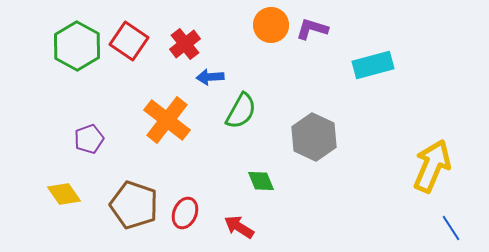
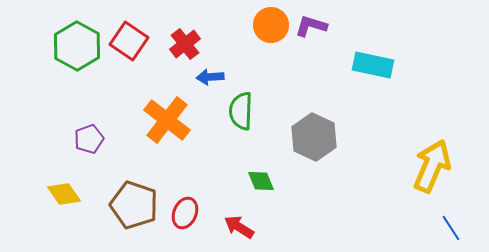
purple L-shape: moved 1 px left, 3 px up
cyan rectangle: rotated 27 degrees clockwise
green semicircle: rotated 153 degrees clockwise
